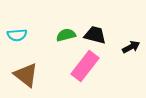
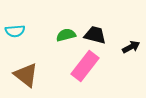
cyan semicircle: moved 2 px left, 4 px up
